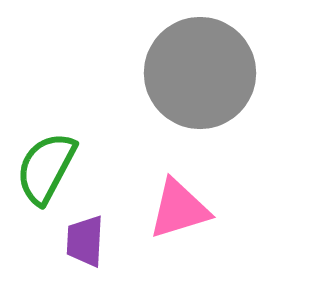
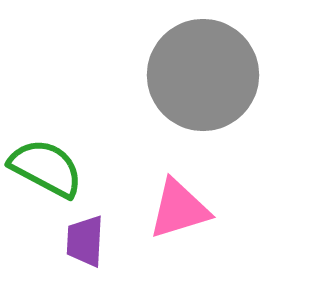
gray circle: moved 3 px right, 2 px down
green semicircle: rotated 90 degrees clockwise
